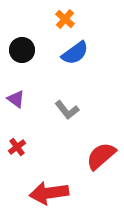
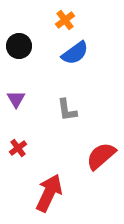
orange cross: moved 1 px down; rotated 12 degrees clockwise
black circle: moved 3 px left, 4 px up
purple triangle: rotated 24 degrees clockwise
gray L-shape: rotated 30 degrees clockwise
red cross: moved 1 px right, 1 px down
red arrow: rotated 123 degrees clockwise
